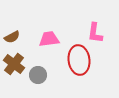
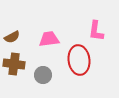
pink L-shape: moved 1 px right, 2 px up
brown cross: rotated 30 degrees counterclockwise
gray circle: moved 5 px right
